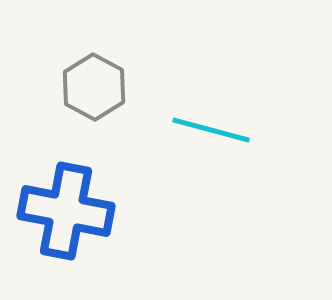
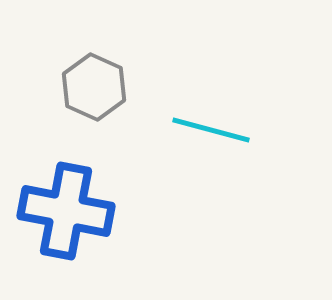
gray hexagon: rotated 4 degrees counterclockwise
